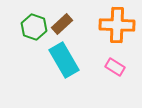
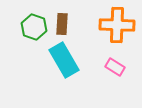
brown rectangle: rotated 45 degrees counterclockwise
